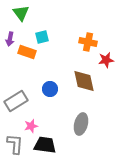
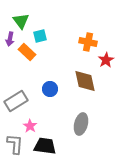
green triangle: moved 8 px down
cyan square: moved 2 px left, 1 px up
orange rectangle: rotated 24 degrees clockwise
red star: rotated 21 degrees counterclockwise
brown diamond: moved 1 px right
pink star: moved 1 px left; rotated 24 degrees counterclockwise
black trapezoid: moved 1 px down
